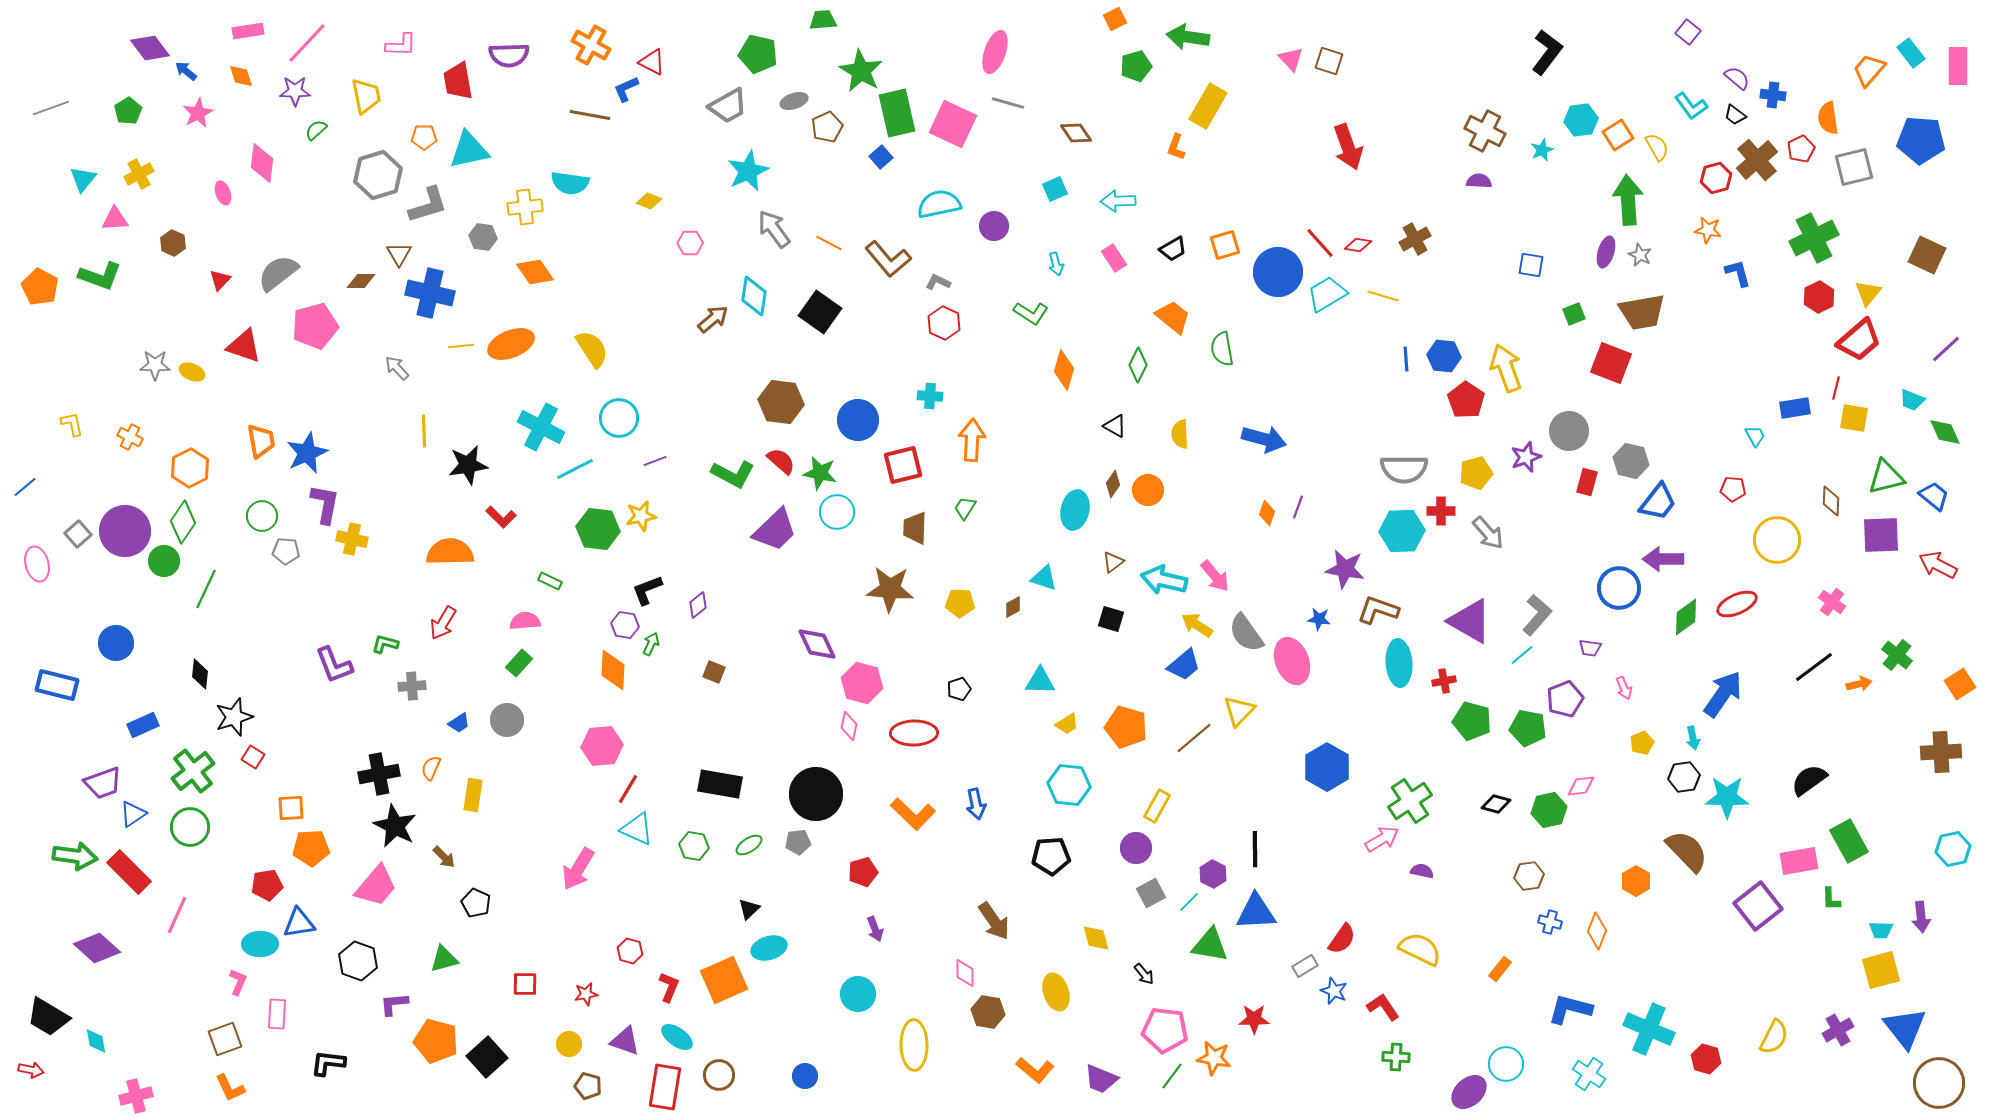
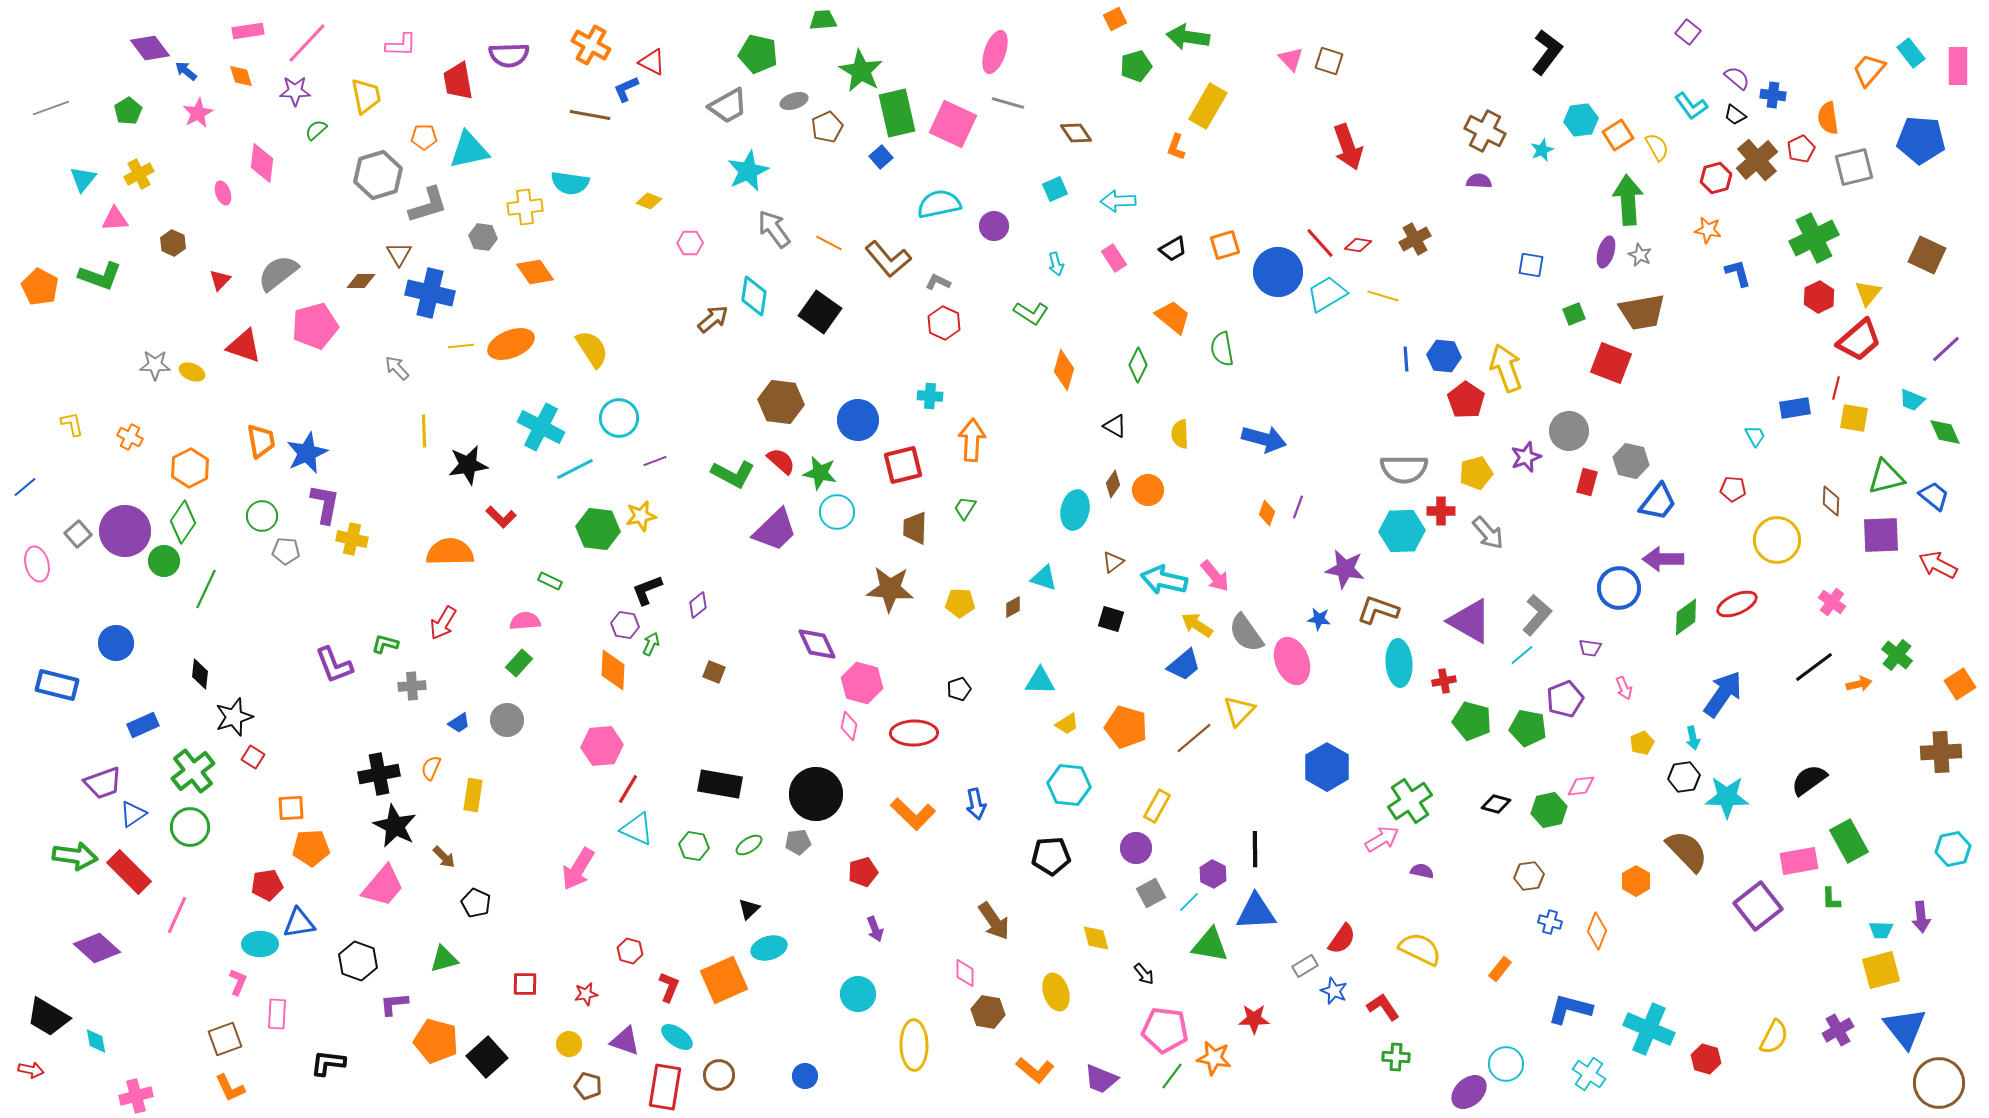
pink trapezoid at (376, 886): moved 7 px right
